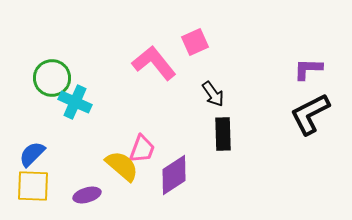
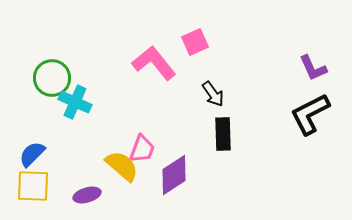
purple L-shape: moved 5 px right, 1 px up; rotated 116 degrees counterclockwise
